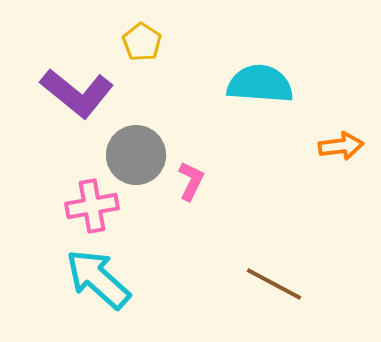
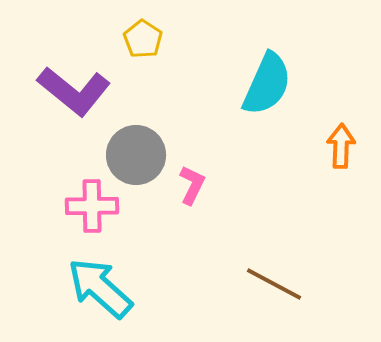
yellow pentagon: moved 1 px right, 3 px up
cyan semicircle: moved 7 px right; rotated 110 degrees clockwise
purple L-shape: moved 3 px left, 2 px up
orange arrow: rotated 81 degrees counterclockwise
pink L-shape: moved 1 px right, 4 px down
pink cross: rotated 9 degrees clockwise
cyan arrow: moved 2 px right, 9 px down
